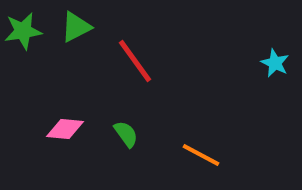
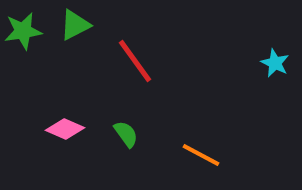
green triangle: moved 1 px left, 2 px up
pink diamond: rotated 18 degrees clockwise
